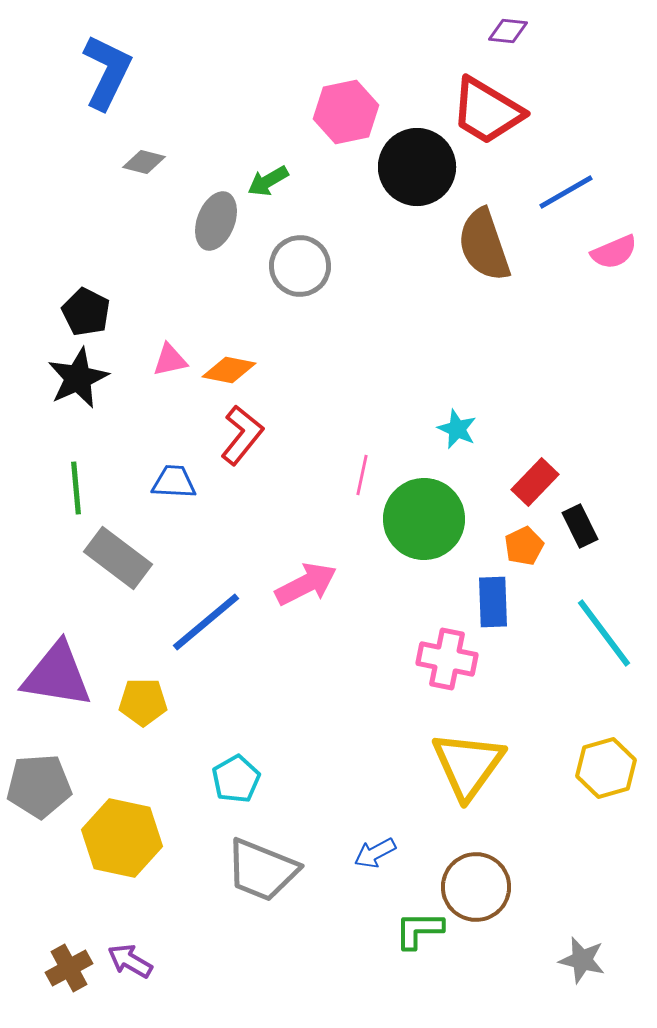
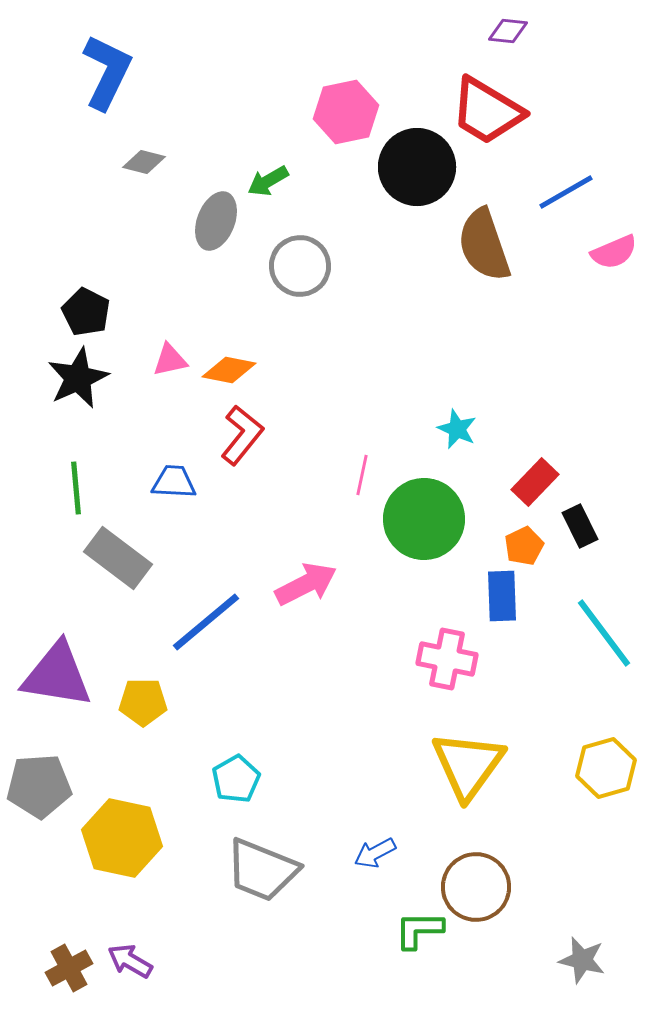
blue rectangle at (493, 602): moved 9 px right, 6 px up
